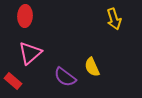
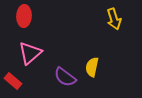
red ellipse: moved 1 px left
yellow semicircle: rotated 36 degrees clockwise
